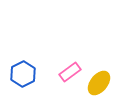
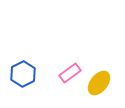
pink rectangle: moved 1 px down
